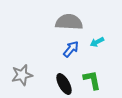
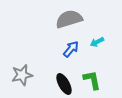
gray semicircle: moved 3 px up; rotated 20 degrees counterclockwise
